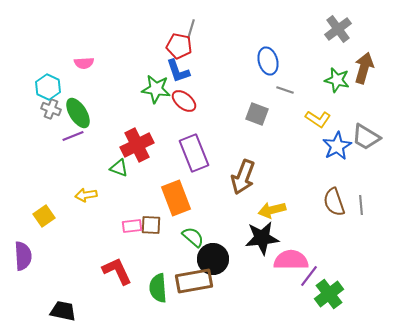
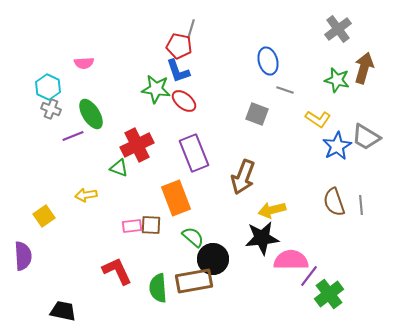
green ellipse at (78, 113): moved 13 px right, 1 px down
